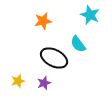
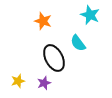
orange star: rotated 30 degrees clockwise
cyan semicircle: moved 1 px up
black ellipse: rotated 36 degrees clockwise
